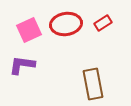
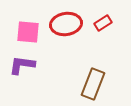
pink square: moved 1 px left, 2 px down; rotated 30 degrees clockwise
brown rectangle: rotated 32 degrees clockwise
